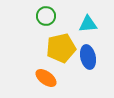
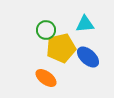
green circle: moved 14 px down
cyan triangle: moved 3 px left
blue ellipse: rotated 35 degrees counterclockwise
